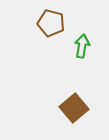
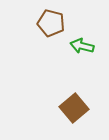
green arrow: rotated 85 degrees counterclockwise
